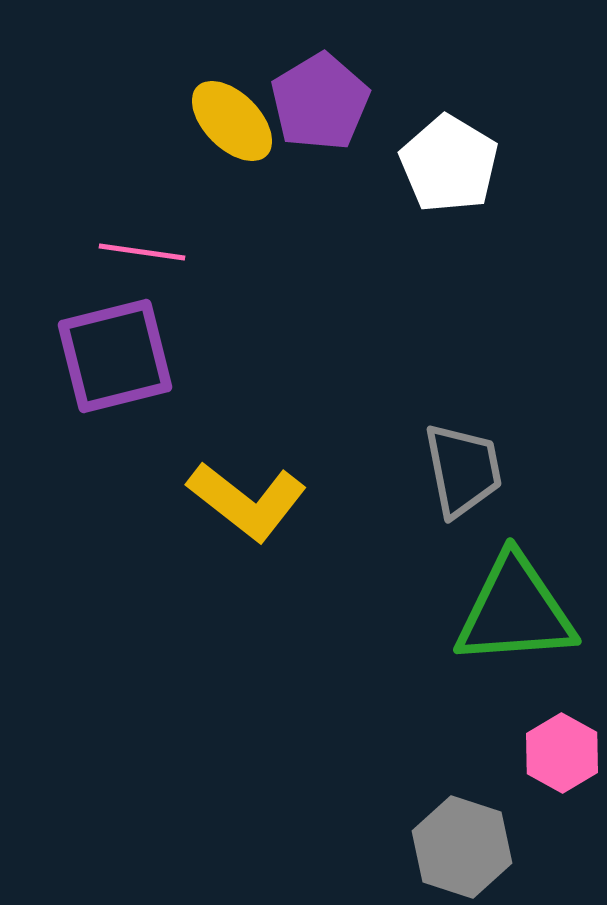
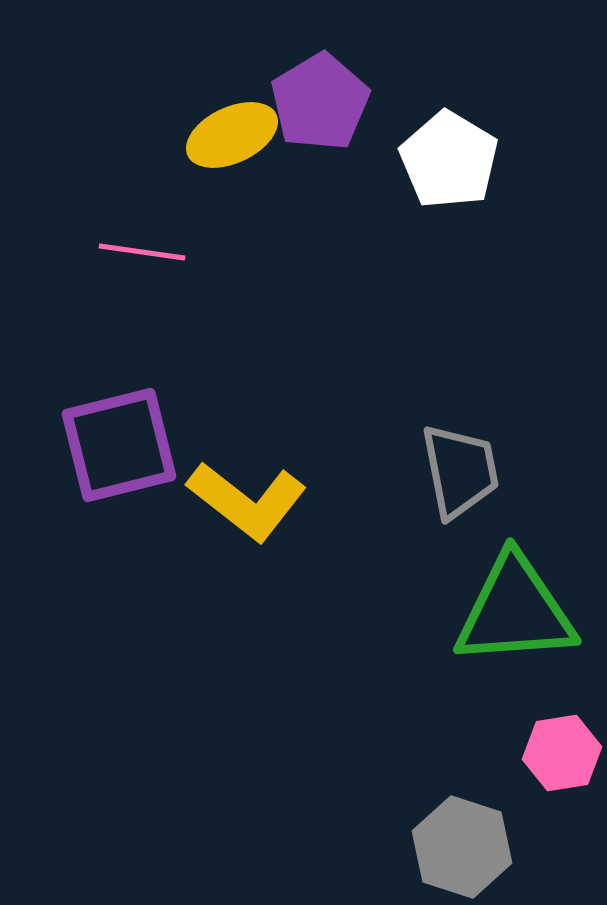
yellow ellipse: moved 14 px down; rotated 70 degrees counterclockwise
white pentagon: moved 4 px up
purple square: moved 4 px right, 89 px down
gray trapezoid: moved 3 px left, 1 px down
pink hexagon: rotated 22 degrees clockwise
